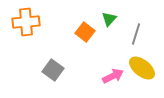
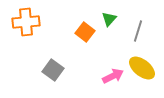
gray line: moved 2 px right, 3 px up
